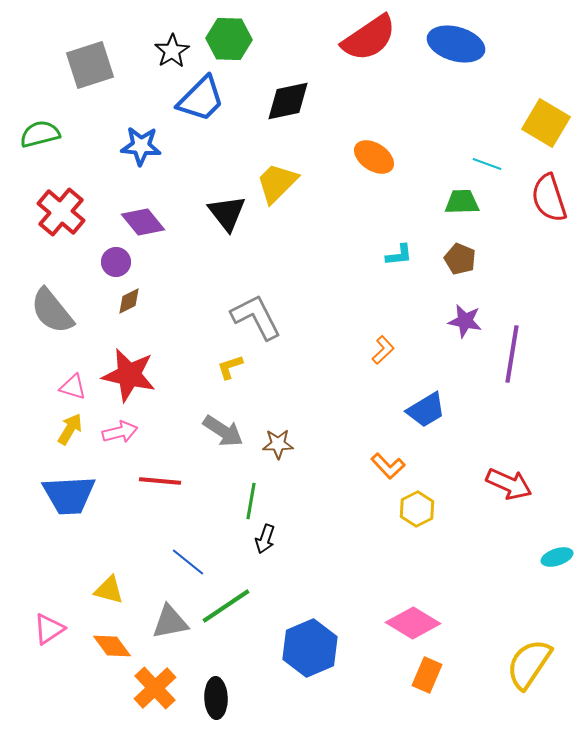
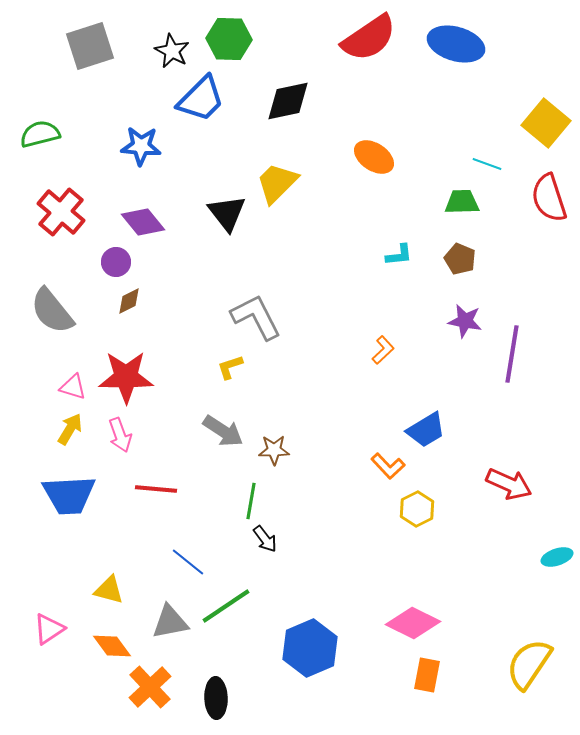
black star at (172, 51): rotated 12 degrees counterclockwise
gray square at (90, 65): moved 19 px up
yellow square at (546, 123): rotated 9 degrees clockwise
red star at (129, 375): moved 3 px left, 2 px down; rotated 12 degrees counterclockwise
blue trapezoid at (426, 410): moved 20 px down
pink arrow at (120, 432): moved 3 px down; rotated 84 degrees clockwise
brown star at (278, 444): moved 4 px left, 6 px down
red line at (160, 481): moved 4 px left, 8 px down
black arrow at (265, 539): rotated 56 degrees counterclockwise
pink diamond at (413, 623): rotated 4 degrees counterclockwise
orange rectangle at (427, 675): rotated 12 degrees counterclockwise
orange cross at (155, 688): moved 5 px left, 1 px up
